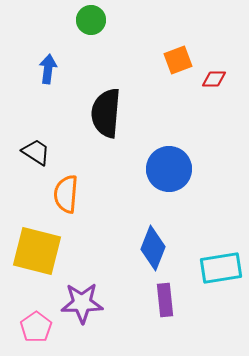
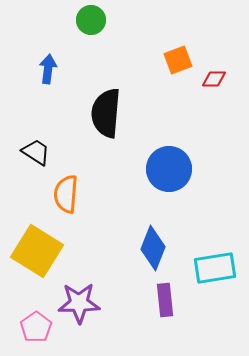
yellow square: rotated 18 degrees clockwise
cyan rectangle: moved 6 px left
purple star: moved 3 px left
